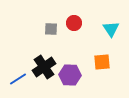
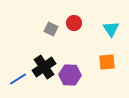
gray square: rotated 24 degrees clockwise
orange square: moved 5 px right
